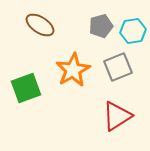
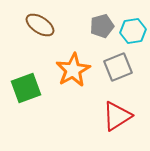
gray pentagon: moved 1 px right
